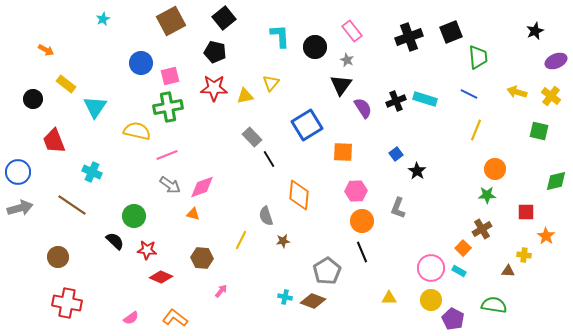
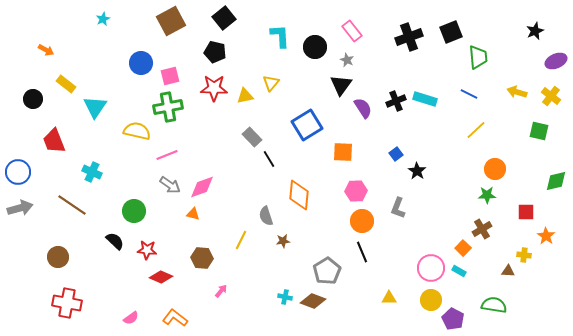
yellow line at (476, 130): rotated 25 degrees clockwise
green circle at (134, 216): moved 5 px up
